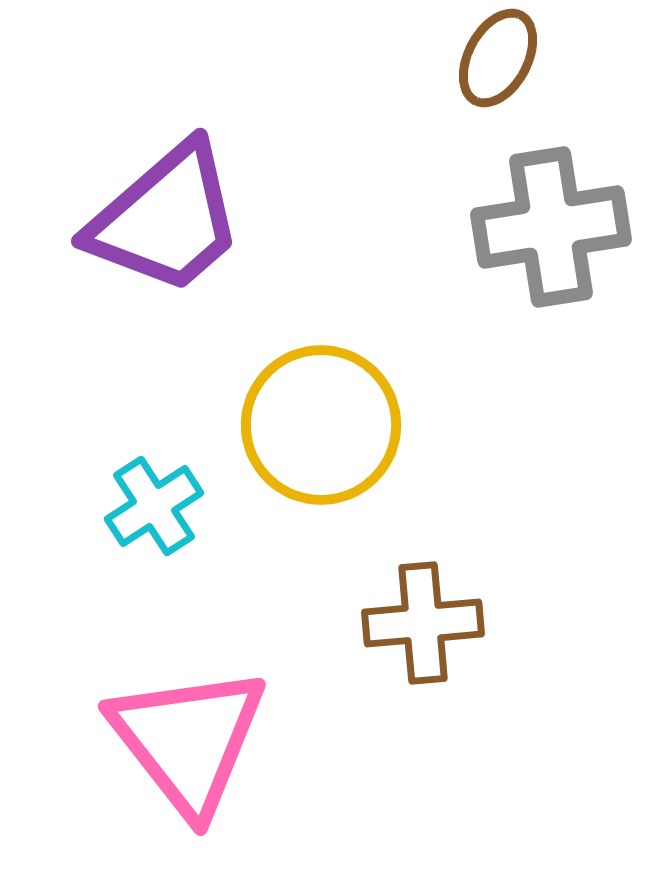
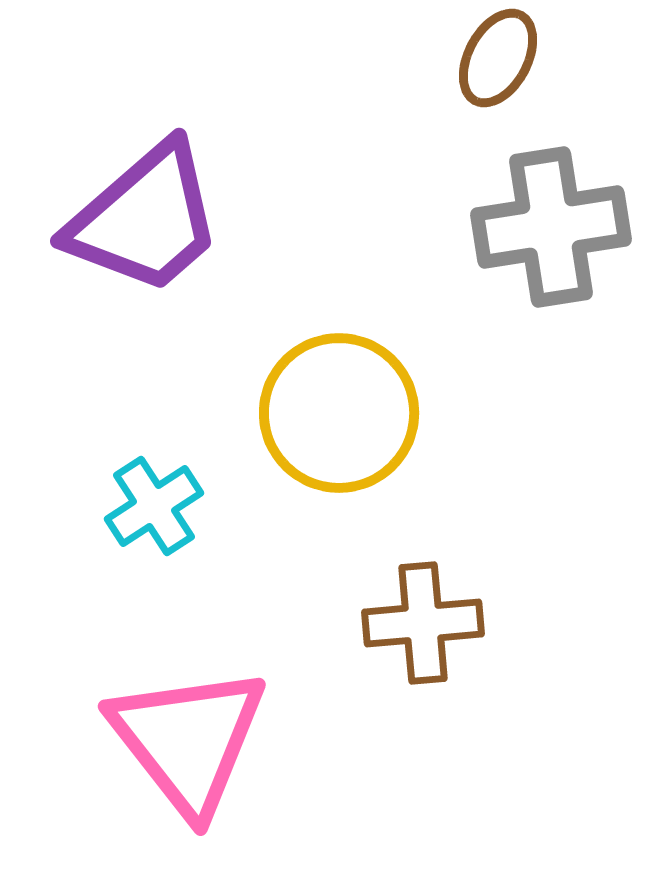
purple trapezoid: moved 21 px left
yellow circle: moved 18 px right, 12 px up
